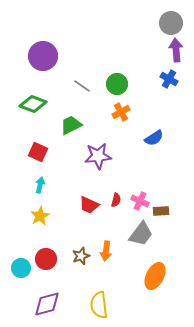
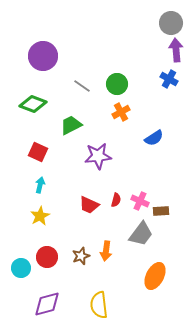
red circle: moved 1 px right, 2 px up
